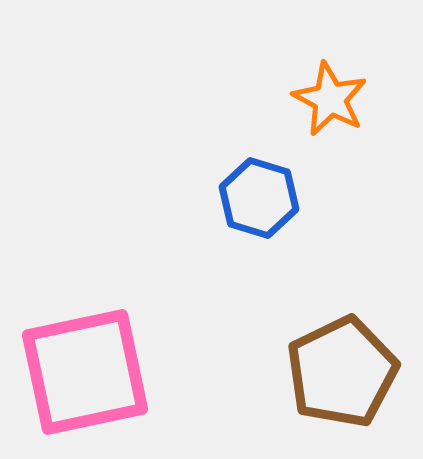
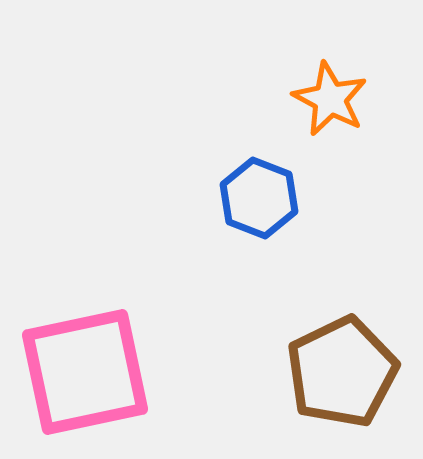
blue hexagon: rotated 4 degrees clockwise
